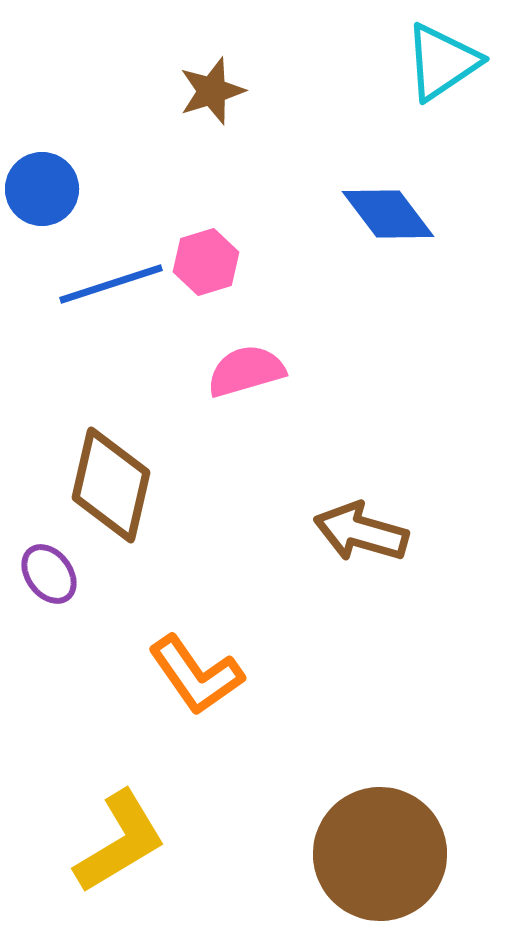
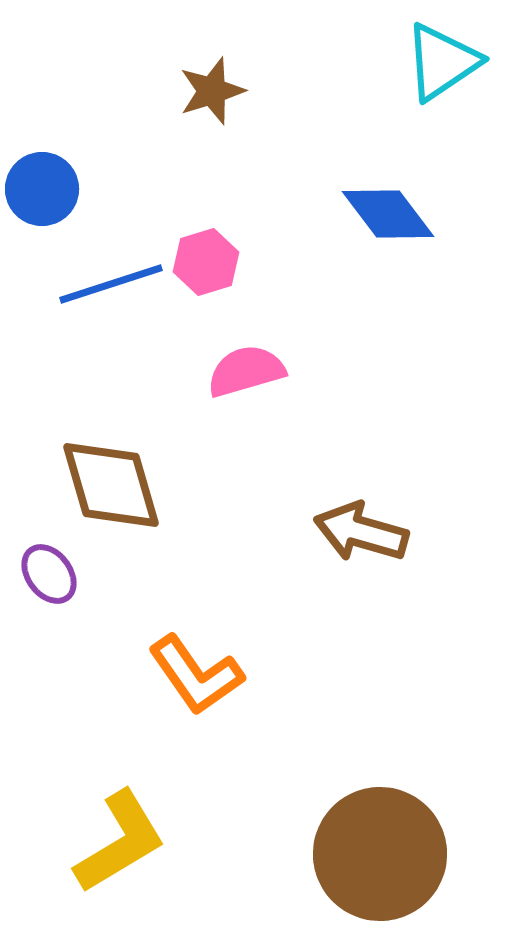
brown diamond: rotated 29 degrees counterclockwise
